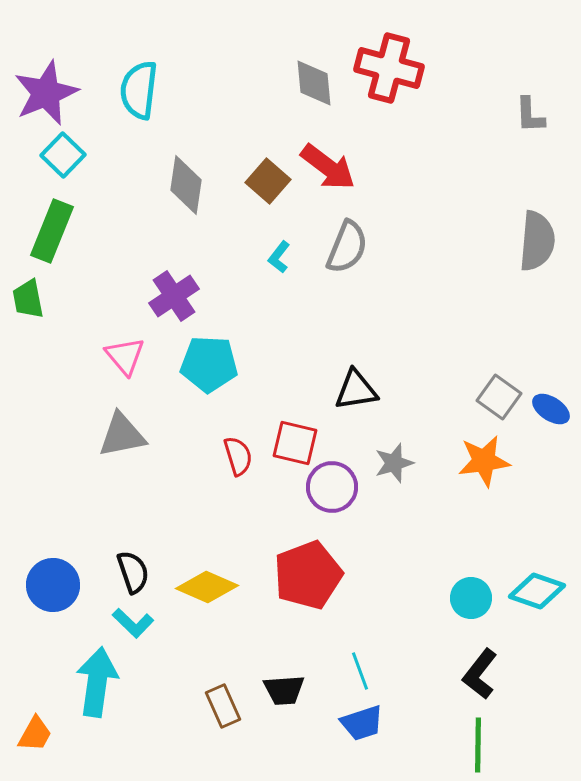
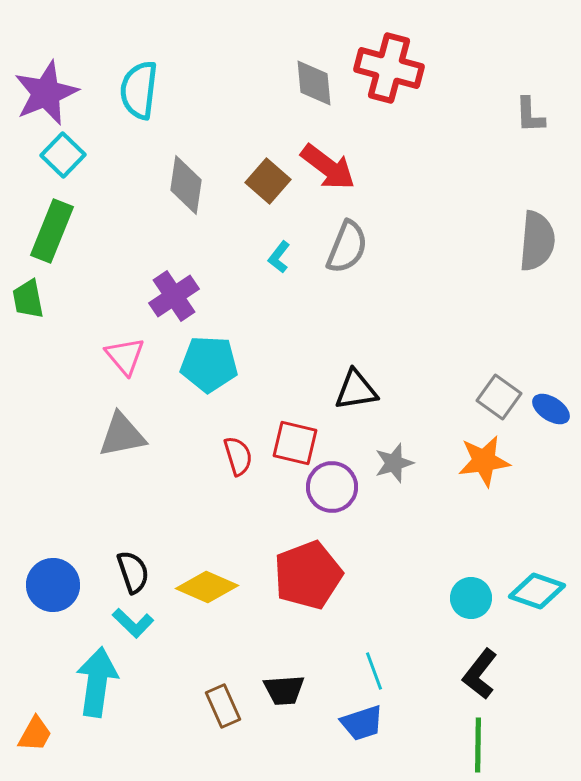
cyan line at (360, 671): moved 14 px right
